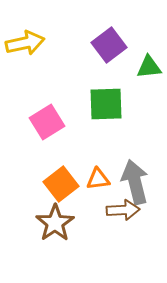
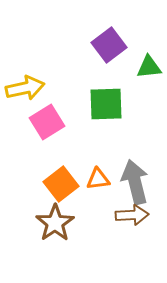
yellow arrow: moved 45 px down
brown arrow: moved 9 px right, 5 px down
